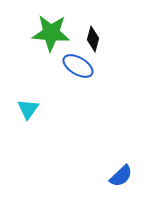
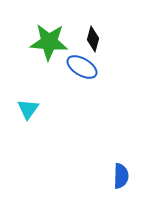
green star: moved 2 px left, 9 px down
blue ellipse: moved 4 px right, 1 px down
blue semicircle: rotated 45 degrees counterclockwise
